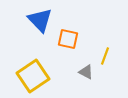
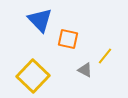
yellow line: rotated 18 degrees clockwise
gray triangle: moved 1 px left, 2 px up
yellow square: rotated 12 degrees counterclockwise
